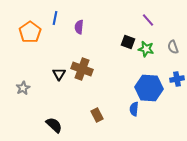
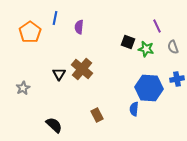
purple line: moved 9 px right, 6 px down; rotated 16 degrees clockwise
brown cross: rotated 20 degrees clockwise
